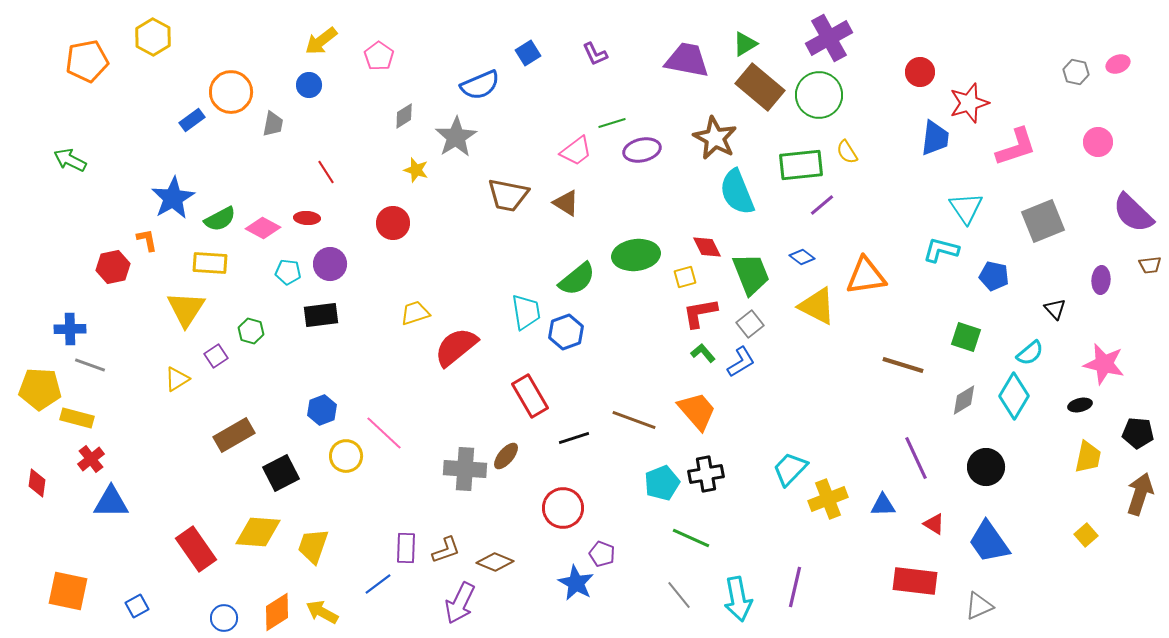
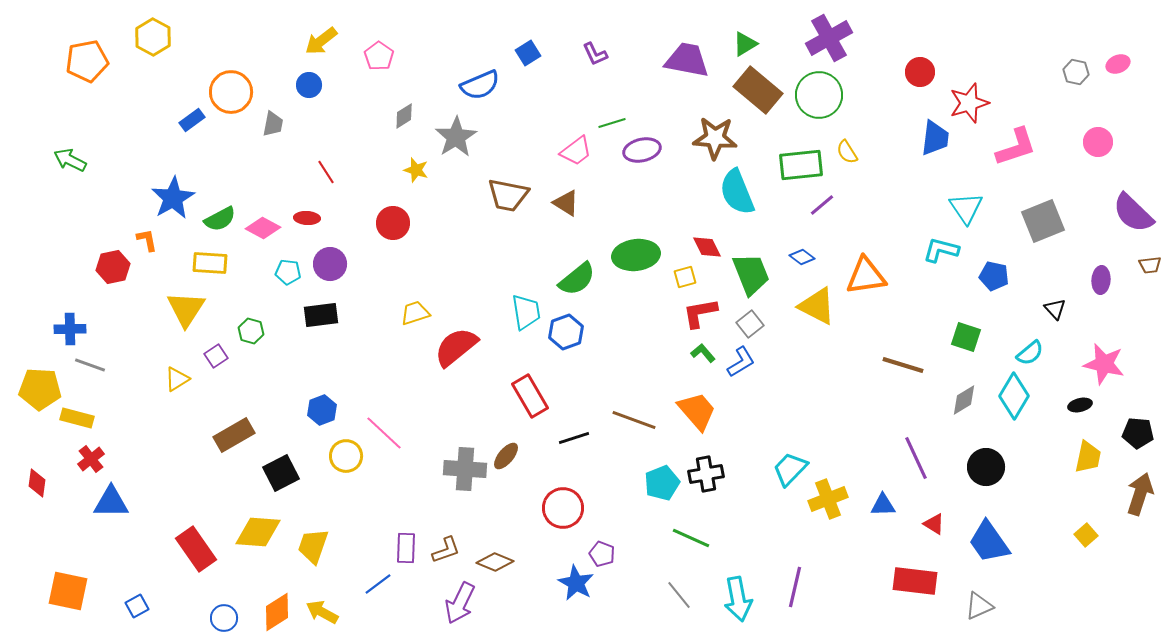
brown rectangle at (760, 87): moved 2 px left, 3 px down
brown star at (715, 138): rotated 24 degrees counterclockwise
